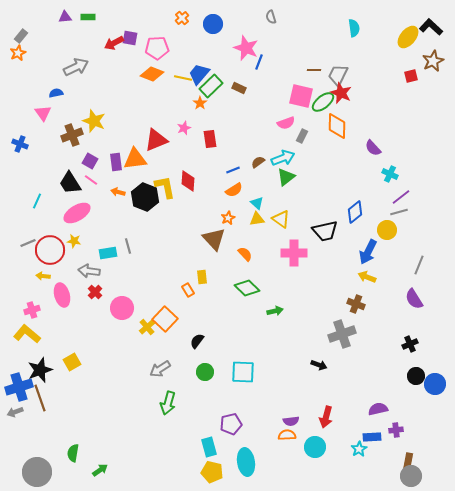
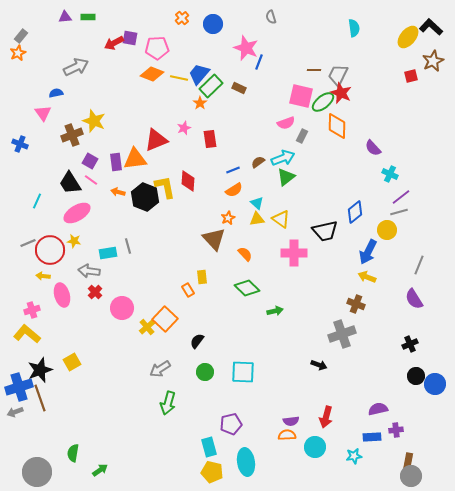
yellow line at (183, 78): moved 4 px left
cyan star at (359, 449): moved 5 px left, 7 px down; rotated 21 degrees clockwise
